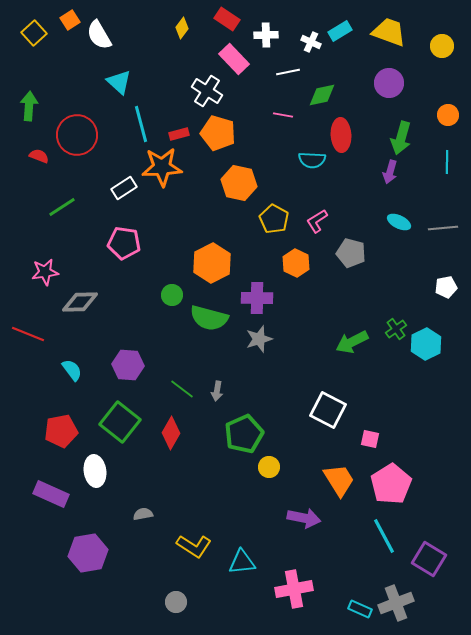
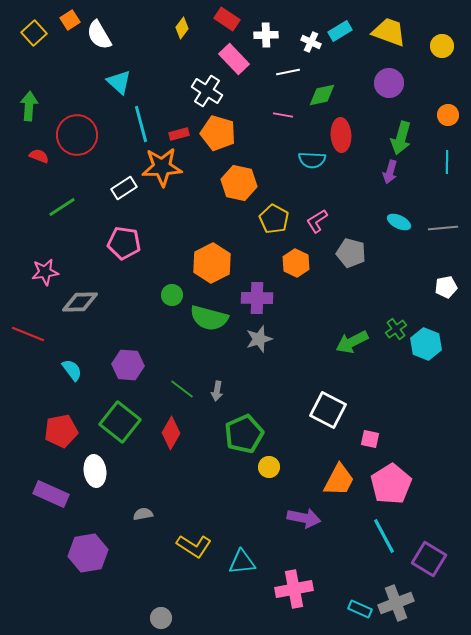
cyan hexagon at (426, 344): rotated 12 degrees counterclockwise
orange trapezoid at (339, 480): rotated 60 degrees clockwise
gray circle at (176, 602): moved 15 px left, 16 px down
